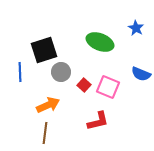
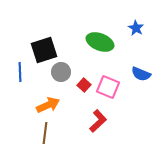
red L-shape: rotated 30 degrees counterclockwise
